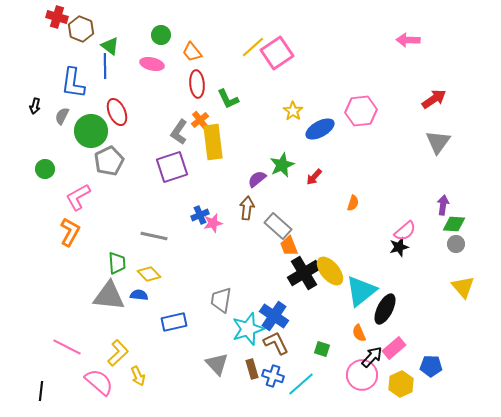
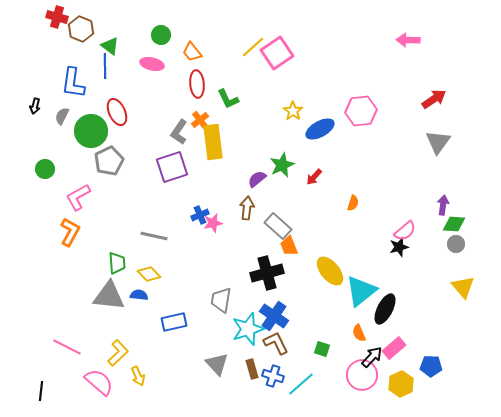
black cross at (304, 273): moved 37 px left; rotated 16 degrees clockwise
